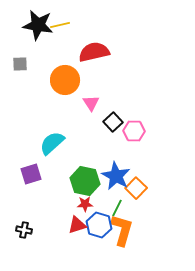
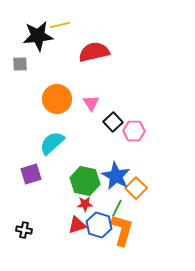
black star: moved 11 px down; rotated 16 degrees counterclockwise
orange circle: moved 8 px left, 19 px down
